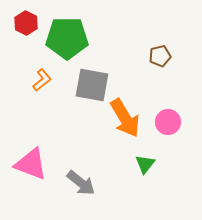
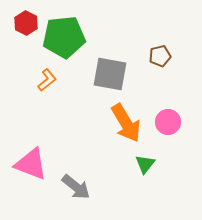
green pentagon: moved 3 px left, 1 px up; rotated 6 degrees counterclockwise
orange L-shape: moved 5 px right
gray square: moved 18 px right, 11 px up
orange arrow: moved 1 px right, 5 px down
gray arrow: moved 5 px left, 4 px down
